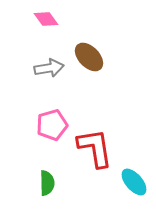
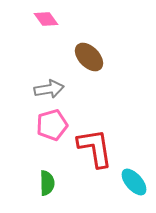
gray arrow: moved 21 px down
